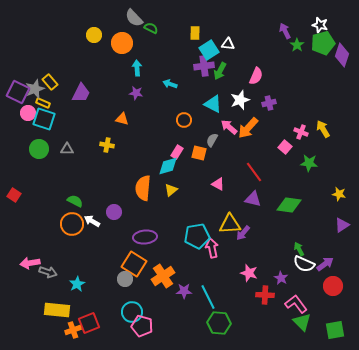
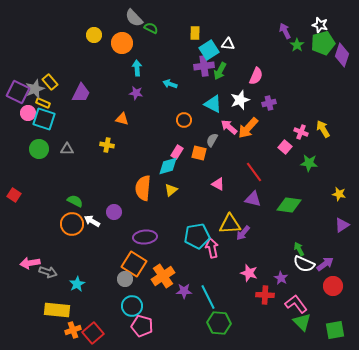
cyan circle at (132, 312): moved 6 px up
red square at (89, 323): moved 4 px right, 10 px down; rotated 20 degrees counterclockwise
